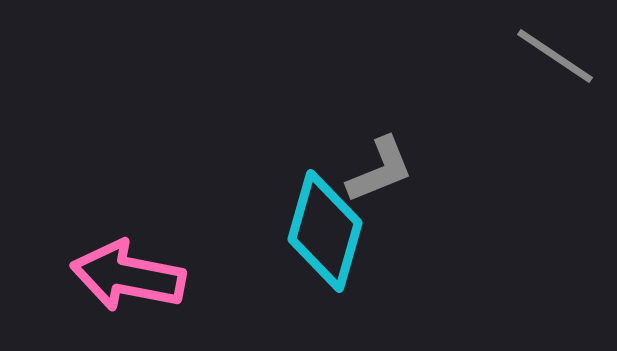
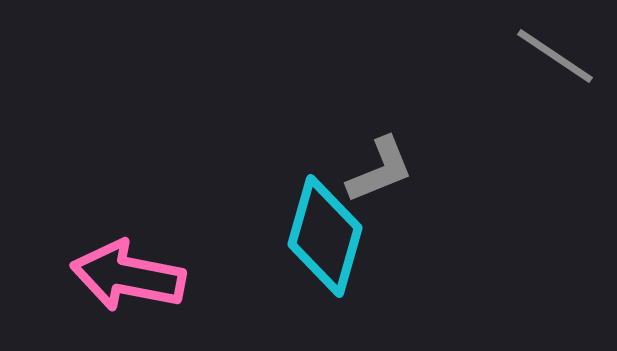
cyan diamond: moved 5 px down
